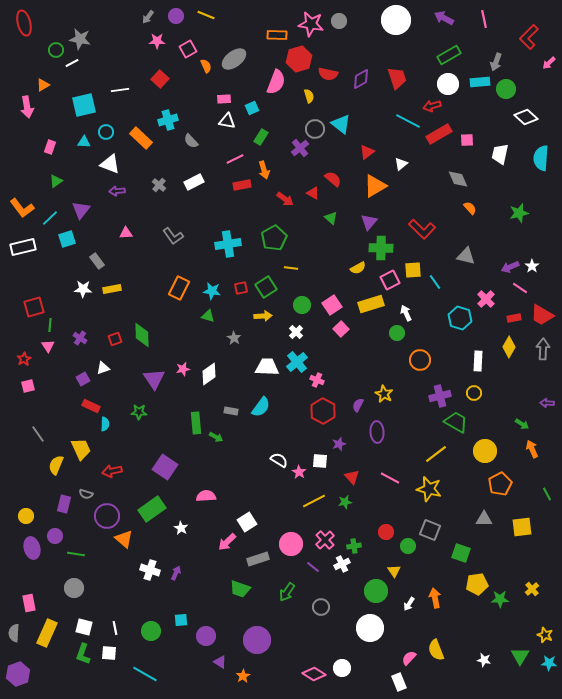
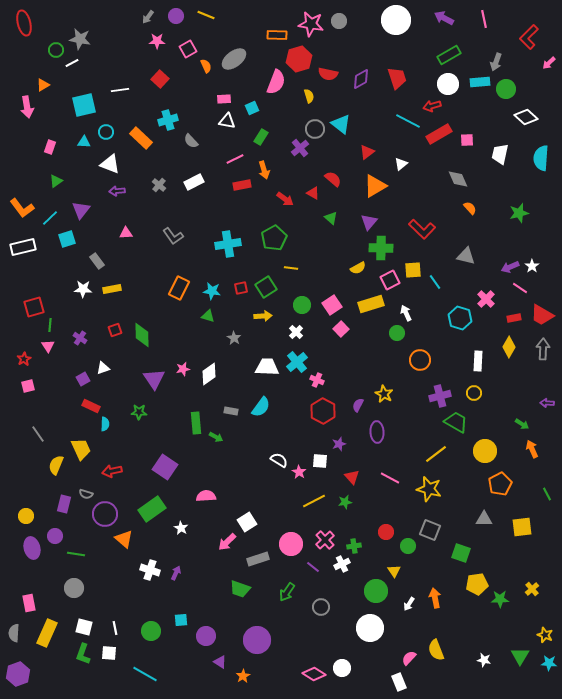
red square at (115, 339): moved 9 px up
purple circle at (107, 516): moved 2 px left, 2 px up
